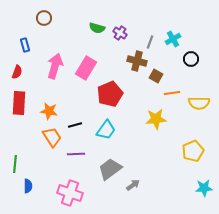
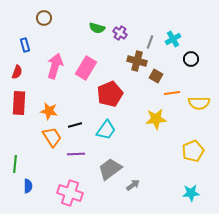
cyan star: moved 13 px left, 5 px down
